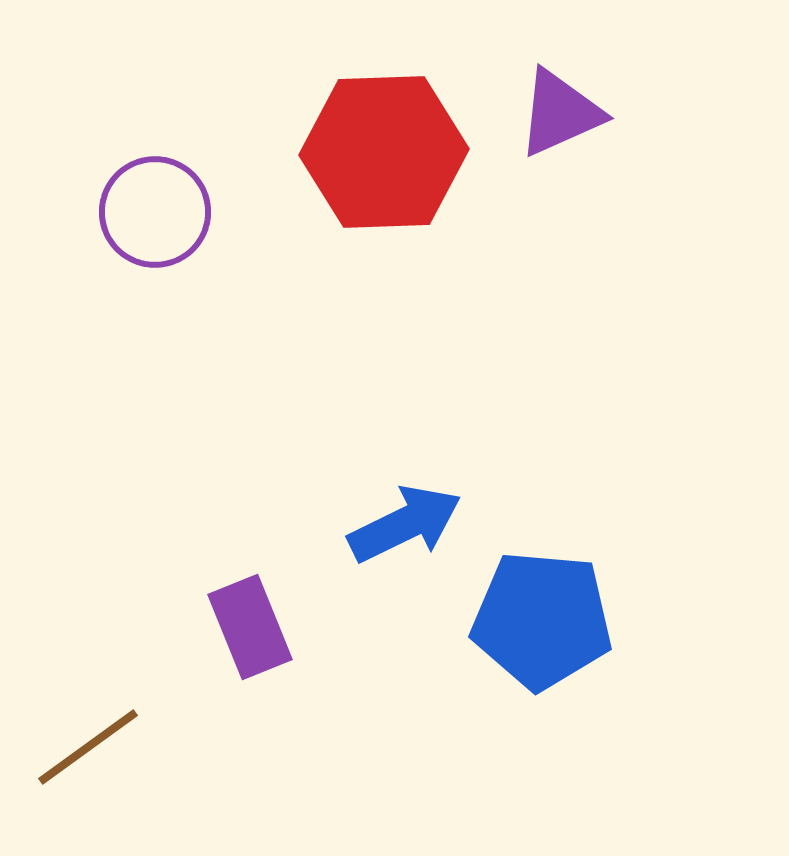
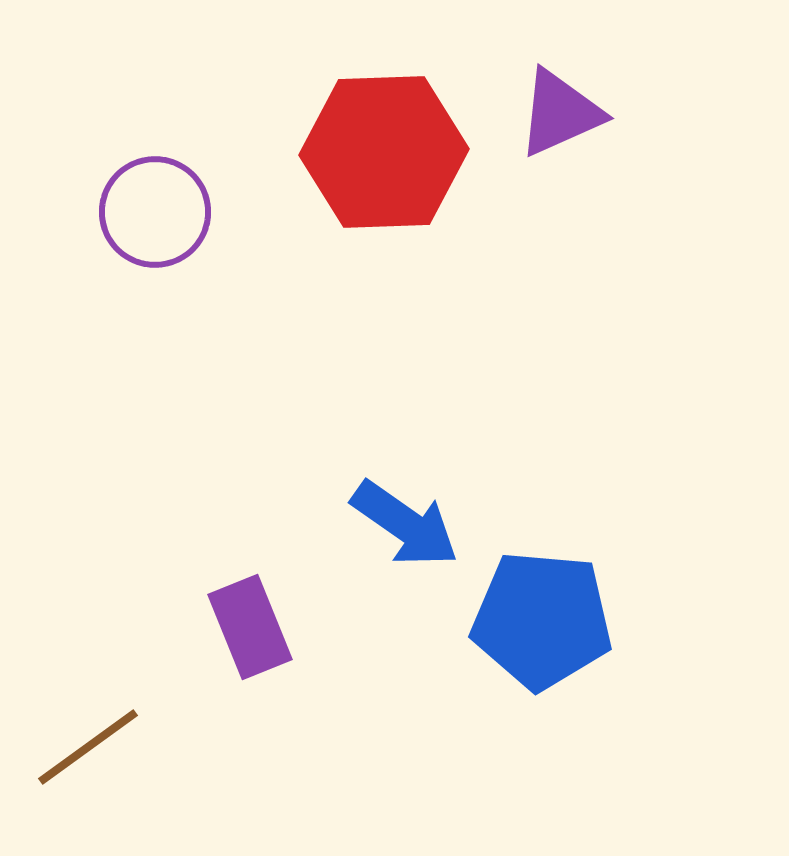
blue arrow: rotated 61 degrees clockwise
